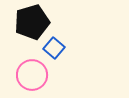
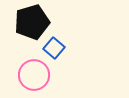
pink circle: moved 2 px right
